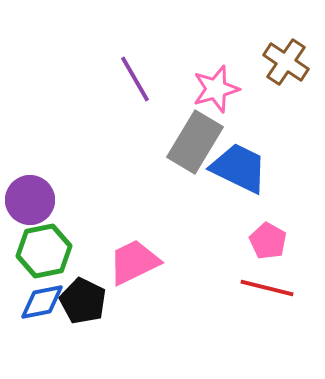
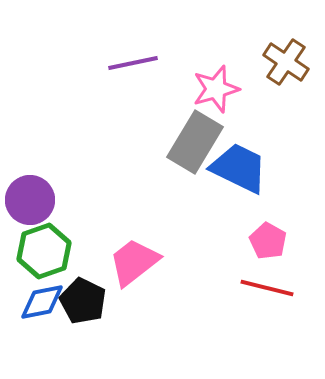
purple line: moved 2 px left, 16 px up; rotated 72 degrees counterclockwise
green hexagon: rotated 8 degrees counterclockwise
pink trapezoid: rotated 12 degrees counterclockwise
